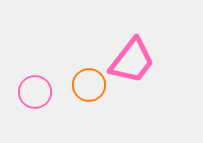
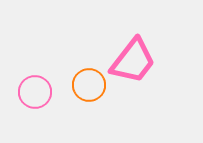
pink trapezoid: moved 1 px right
